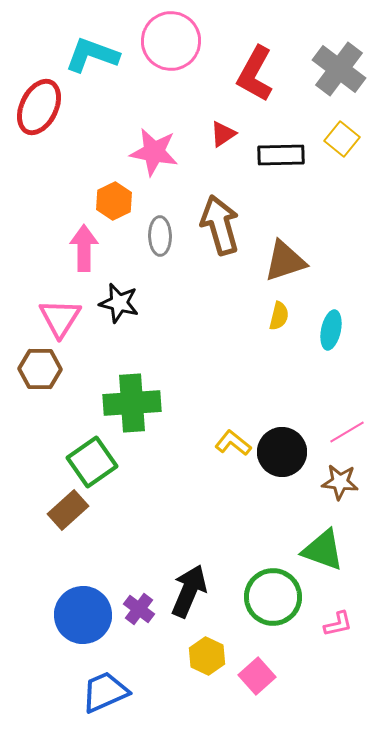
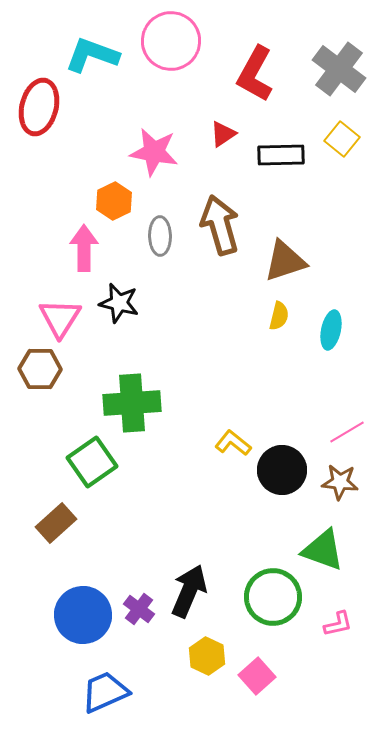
red ellipse: rotated 12 degrees counterclockwise
black circle: moved 18 px down
brown rectangle: moved 12 px left, 13 px down
